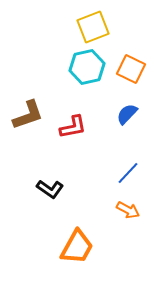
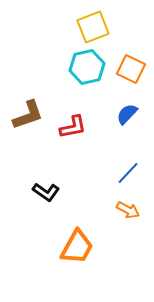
black L-shape: moved 4 px left, 3 px down
